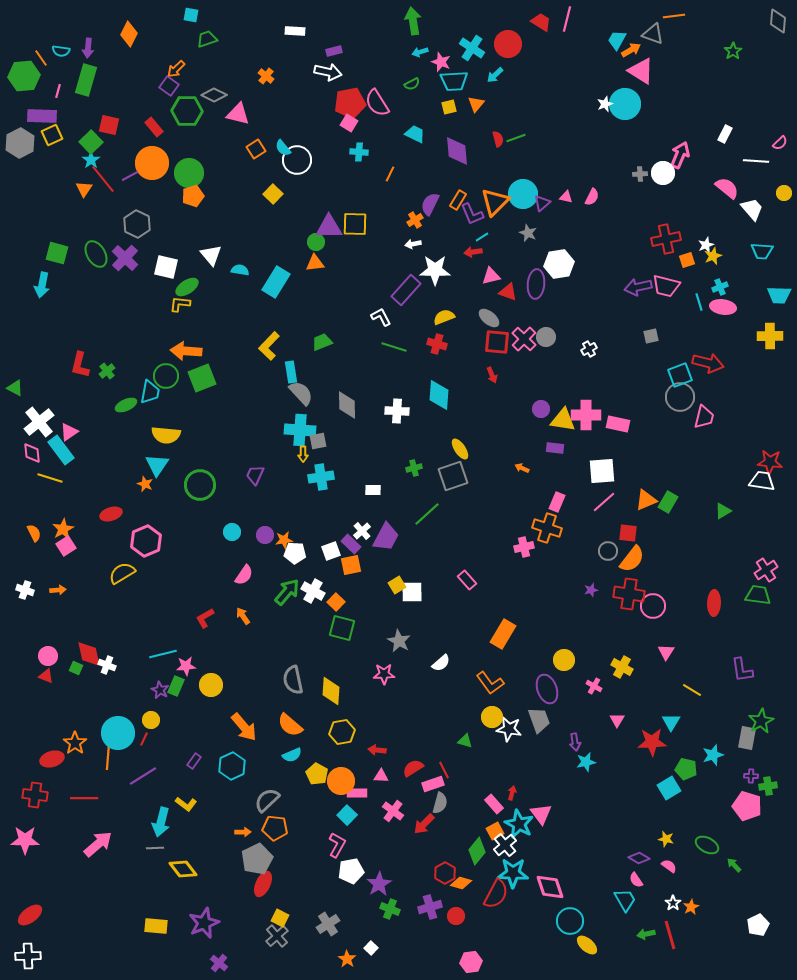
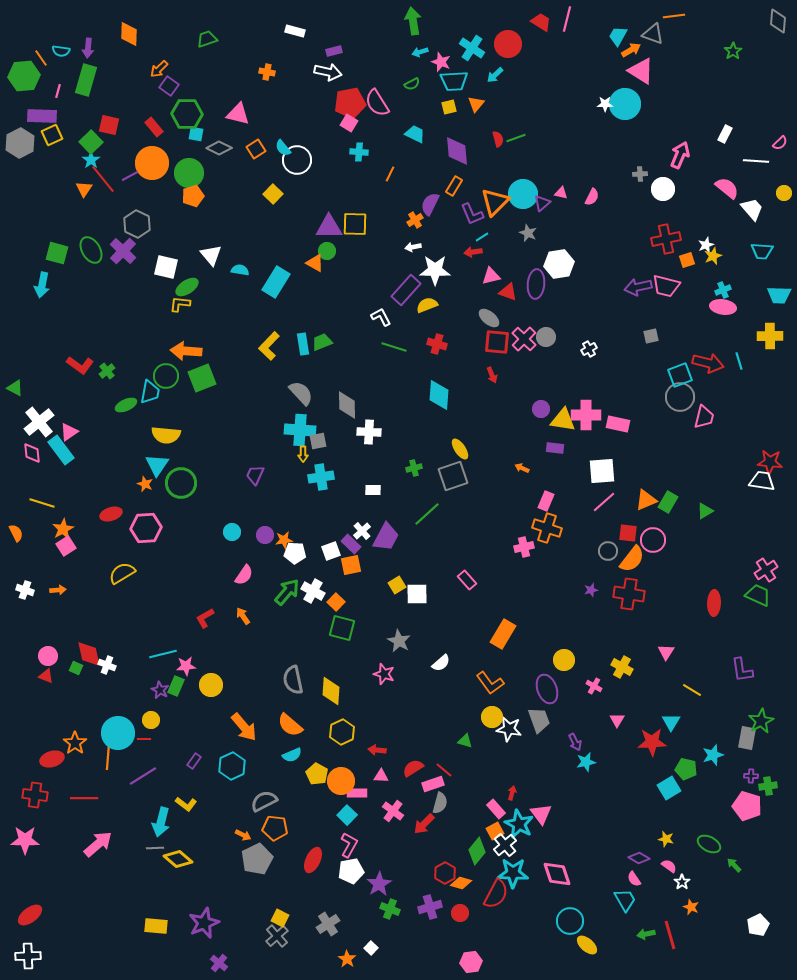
cyan square at (191, 15): moved 5 px right, 119 px down
white rectangle at (295, 31): rotated 12 degrees clockwise
orange diamond at (129, 34): rotated 25 degrees counterclockwise
cyan trapezoid at (617, 40): moved 1 px right, 4 px up
orange arrow at (176, 69): moved 17 px left
orange cross at (266, 76): moved 1 px right, 4 px up; rotated 28 degrees counterclockwise
gray diamond at (214, 95): moved 5 px right, 53 px down
white star at (605, 104): rotated 21 degrees clockwise
green hexagon at (187, 111): moved 3 px down
white circle at (663, 173): moved 16 px down
pink triangle at (566, 197): moved 5 px left, 4 px up
orange rectangle at (458, 200): moved 4 px left, 14 px up
green circle at (316, 242): moved 11 px right, 9 px down
white arrow at (413, 244): moved 3 px down
green ellipse at (96, 254): moved 5 px left, 4 px up
purple cross at (125, 258): moved 2 px left, 7 px up
orange triangle at (315, 263): rotated 36 degrees clockwise
cyan cross at (720, 287): moved 3 px right, 3 px down
cyan line at (699, 302): moved 40 px right, 59 px down
yellow semicircle at (444, 317): moved 17 px left, 12 px up
red L-shape at (80, 365): rotated 68 degrees counterclockwise
cyan rectangle at (291, 372): moved 12 px right, 28 px up
white cross at (397, 411): moved 28 px left, 21 px down
yellow line at (50, 478): moved 8 px left, 25 px down
green circle at (200, 485): moved 19 px left, 2 px up
pink rectangle at (557, 502): moved 11 px left, 1 px up
green triangle at (723, 511): moved 18 px left
orange semicircle at (34, 533): moved 18 px left
pink hexagon at (146, 541): moved 13 px up; rotated 20 degrees clockwise
white square at (412, 592): moved 5 px right, 2 px down
green trapezoid at (758, 595): rotated 16 degrees clockwise
pink circle at (653, 606): moved 66 px up
pink star at (384, 674): rotated 20 degrees clockwise
yellow hexagon at (342, 732): rotated 15 degrees counterclockwise
red line at (144, 739): rotated 64 degrees clockwise
purple arrow at (575, 742): rotated 18 degrees counterclockwise
red line at (444, 770): rotated 24 degrees counterclockwise
gray semicircle at (267, 800): moved 3 px left, 1 px down; rotated 16 degrees clockwise
pink rectangle at (494, 804): moved 2 px right, 5 px down
orange arrow at (243, 832): moved 3 px down; rotated 28 degrees clockwise
pink L-shape at (337, 845): moved 12 px right
green ellipse at (707, 845): moved 2 px right, 1 px up
yellow diamond at (183, 869): moved 5 px left, 10 px up; rotated 12 degrees counterclockwise
pink semicircle at (636, 880): moved 2 px left, 1 px up
red ellipse at (263, 884): moved 50 px right, 24 px up
pink diamond at (550, 887): moved 7 px right, 13 px up
white star at (673, 903): moved 9 px right, 21 px up
orange star at (691, 907): rotated 21 degrees counterclockwise
red circle at (456, 916): moved 4 px right, 3 px up
